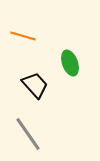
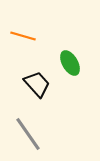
green ellipse: rotated 10 degrees counterclockwise
black trapezoid: moved 2 px right, 1 px up
